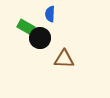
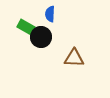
black circle: moved 1 px right, 1 px up
brown triangle: moved 10 px right, 1 px up
